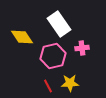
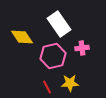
red line: moved 1 px left, 1 px down
